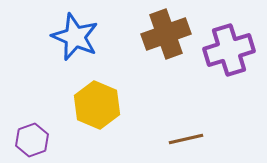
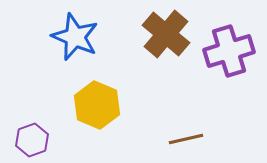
brown cross: rotated 30 degrees counterclockwise
purple cross: moved 1 px down
